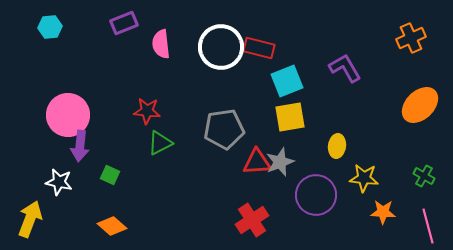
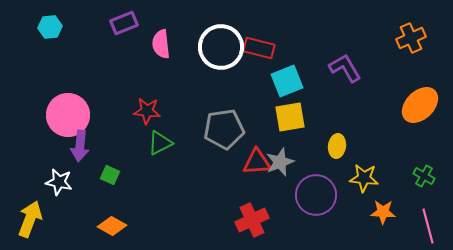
red cross: rotated 8 degrees clockwise
orange diamond: rotated 12 degrees counterclockwise
